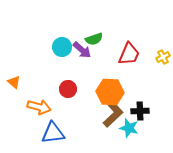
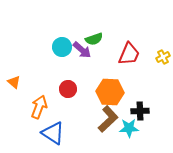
orange arrow: rotated 85 degrees counterclockwise
brown L-shape: moved 5 px left, 5 px down
cyan star: rotated 18 degrees counterclockwise
blue triangle: rotated 40 degrees clockwise
